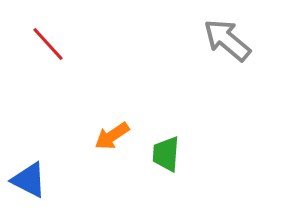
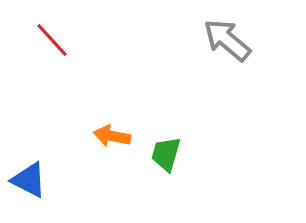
red line: moved 4 px right, 4 px up
orange arrow: rotated 45 degrees clockwise
green trapezoid: rotated 12 degrees clockwise
